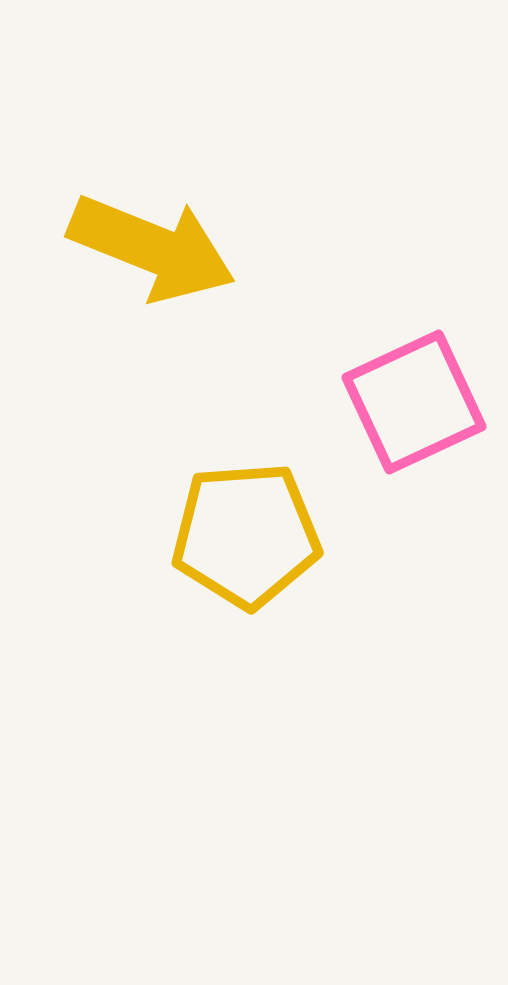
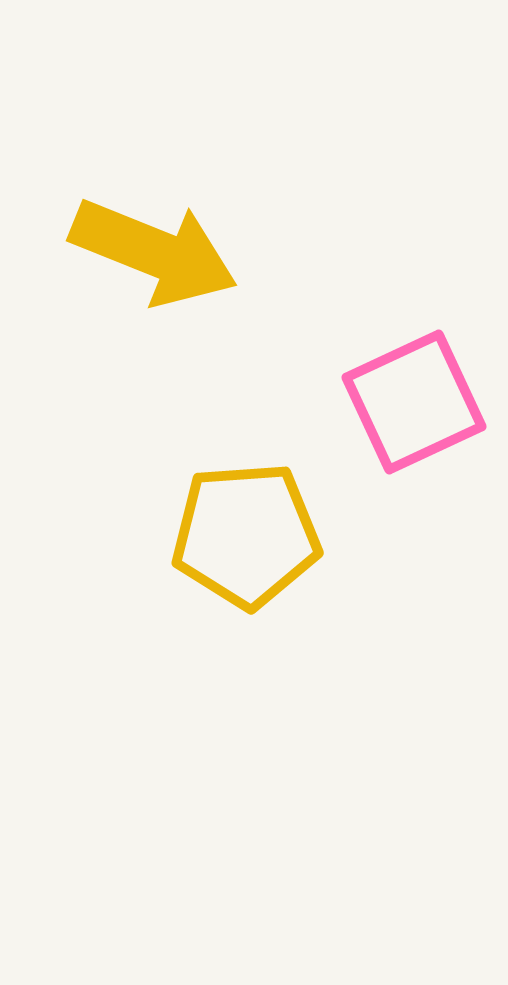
yellow arrow: moved 2 px right, 4 px down
